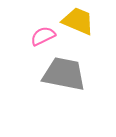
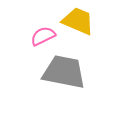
gray trapezoid: moved 2 px up
